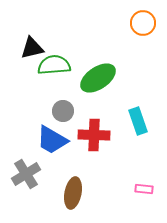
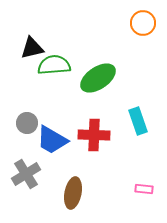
gray circle: moved 36 px left, 12 px down
